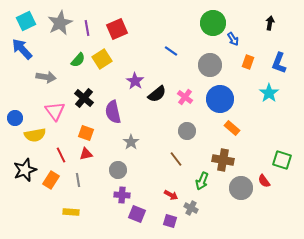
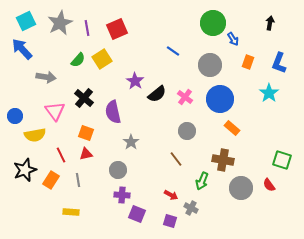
blue line at (171, 51): moved 2 px right
blue circle at (15, 118): moved 2 px up
red semicircle at (264, 181): moved 5 px right, 4 px down
